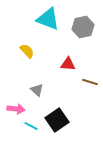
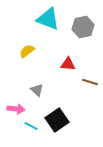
yellow semicircle: rotated 84 degrees counterclockwise
